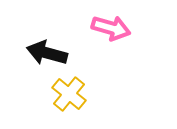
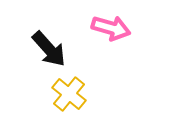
black arrow: moved 2 px right, 4 px up; rotated 147 degrees counterclockwise
